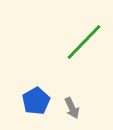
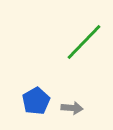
gray arrow: rotated 60 degrees counterclockwise
